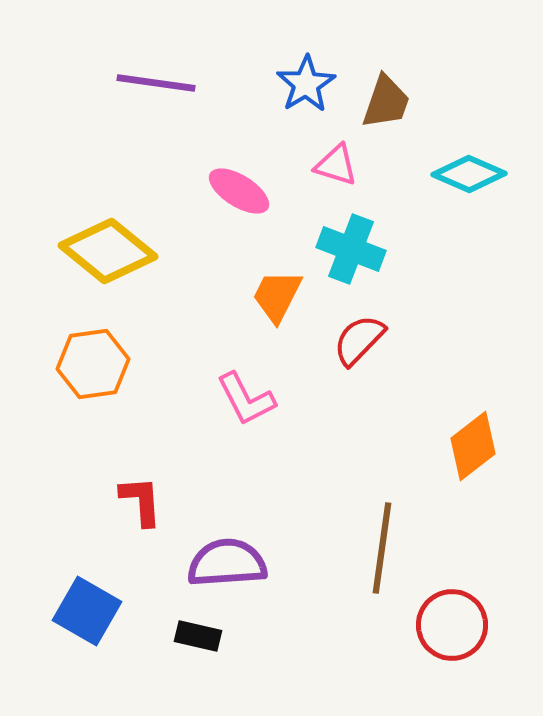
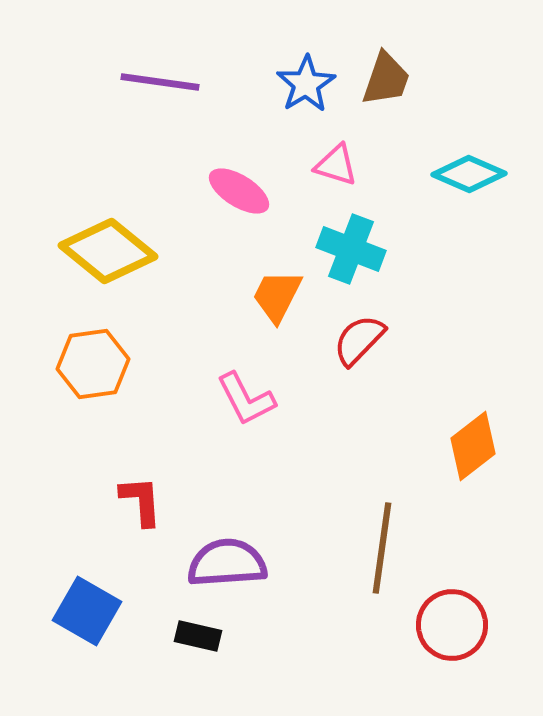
purple line: moved 4 px right, 1 px up
brown trapezoid: moved 23 px up
